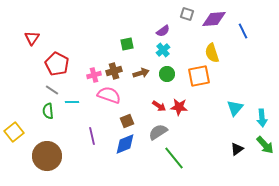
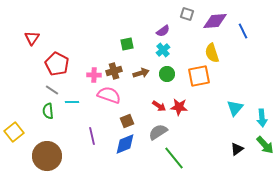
purple diamond: moved 1 px right, 2 px down
pink cross: rotated 16 degrees clockwise
